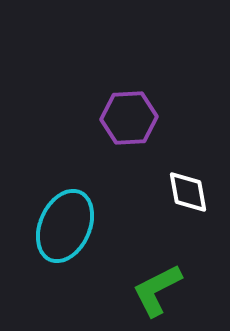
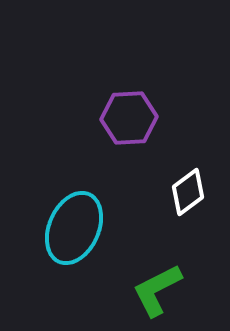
white diamond: rotated 63 degrees clockwise
cyan ellipse: moved 9 px right, 2 px down
